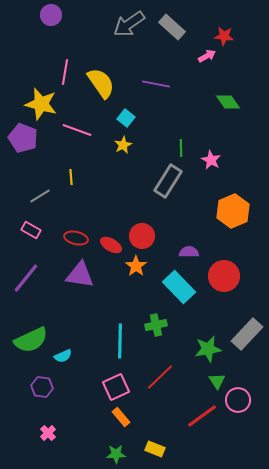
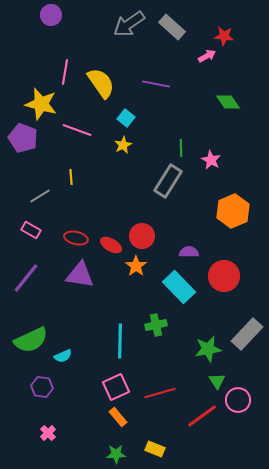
red line at (160, 377): moved 16 px down; rotated 28 degrees clockwise
orange rectangle at (121, 417): moved 3 px left
